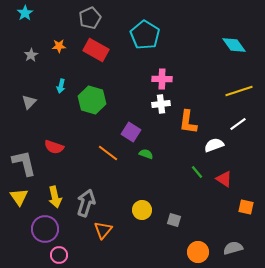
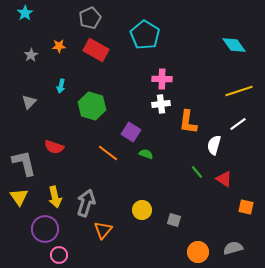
green hexagon: moved 6 px down
white semicircle: rotated 54 degrees counterclockwise
